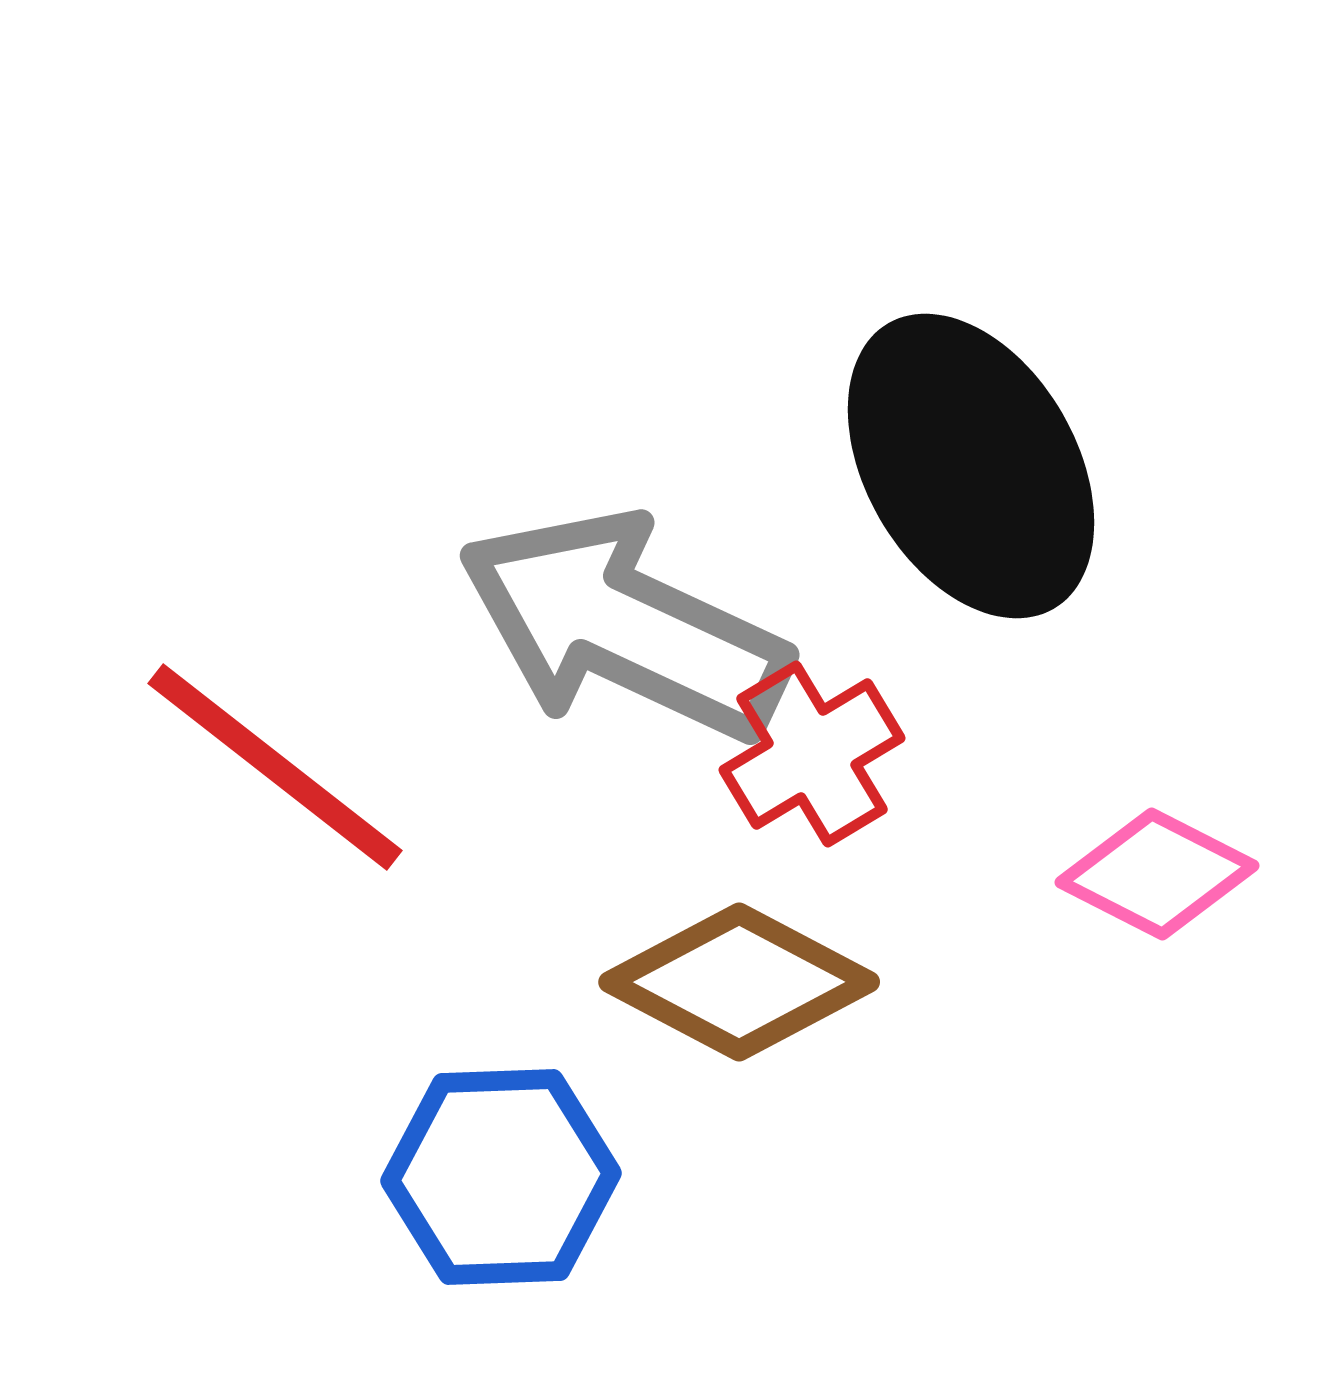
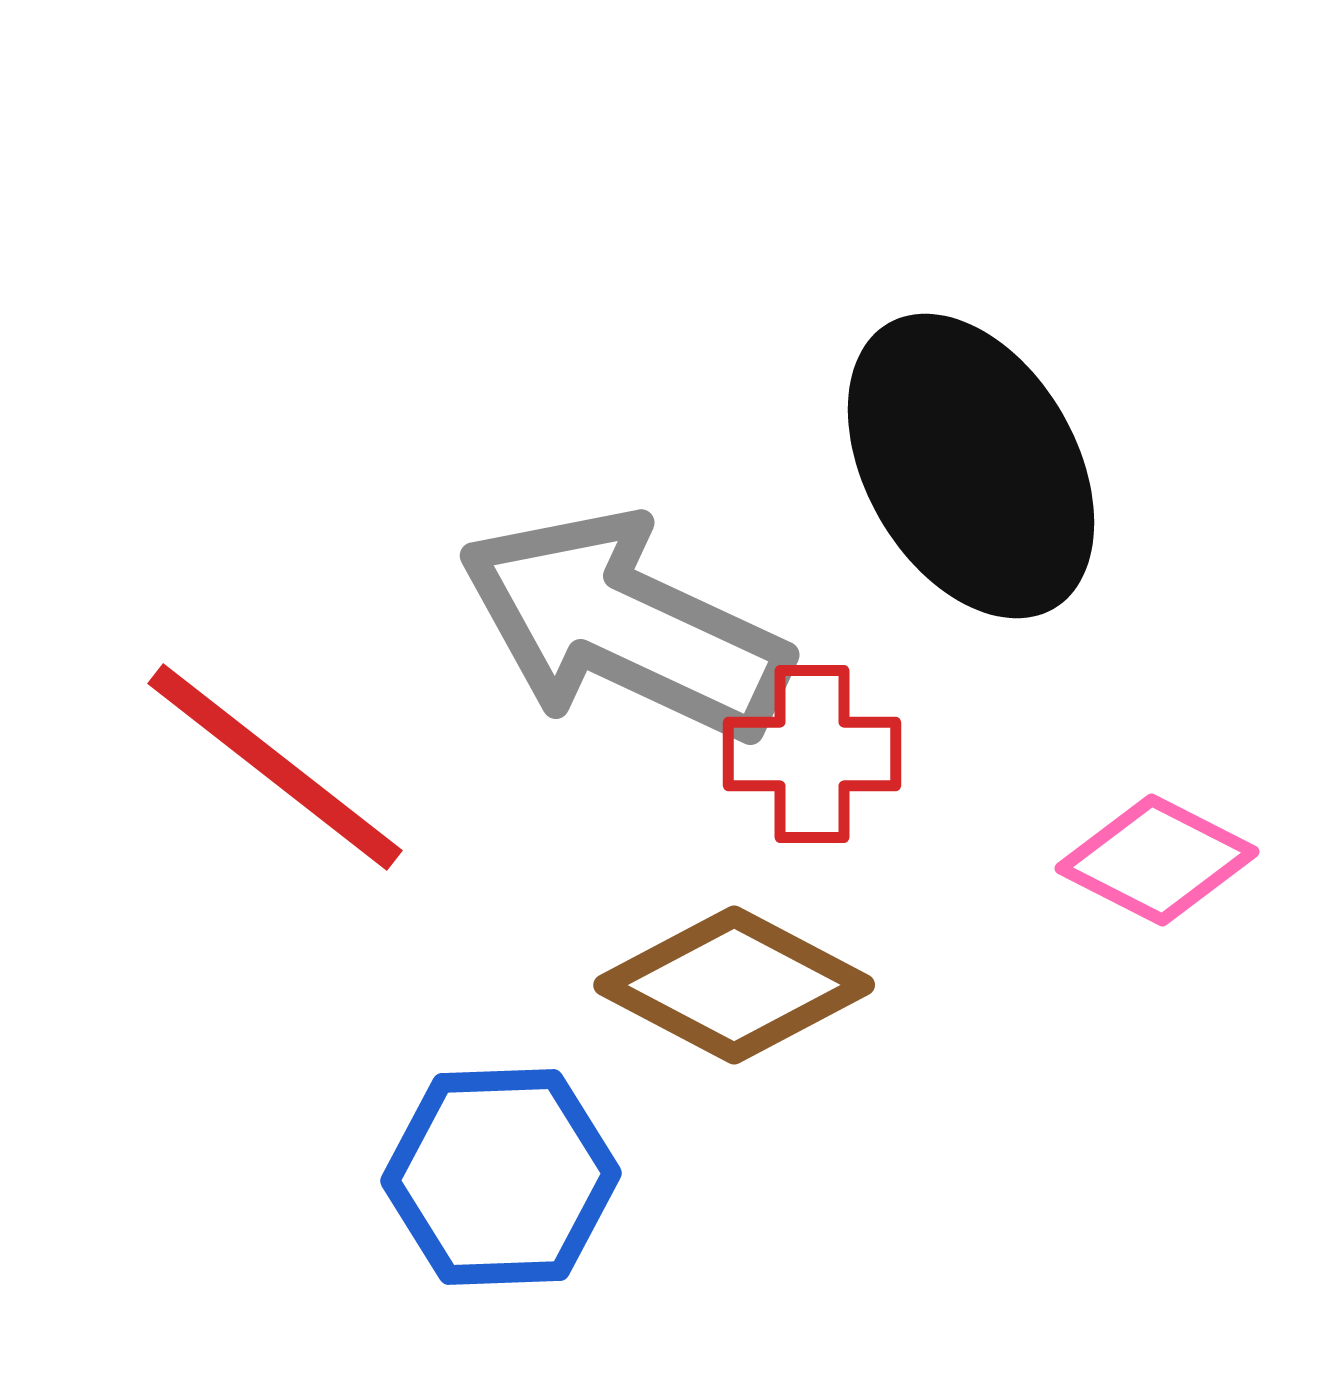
red cross: rotated 31 degrees clockwise
pink diamond: moved 14 px up
brown diamond: moved 5 px left, 3 px down
